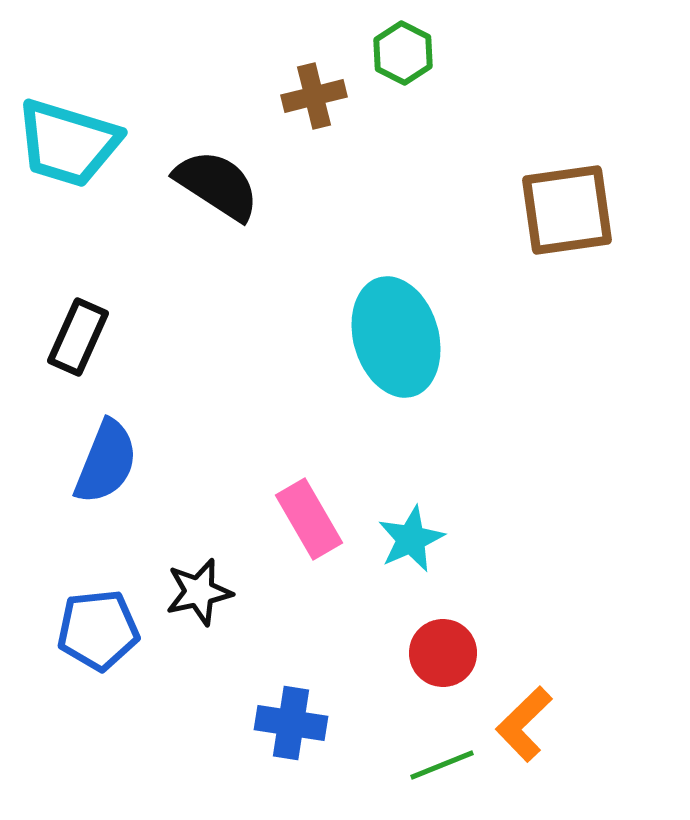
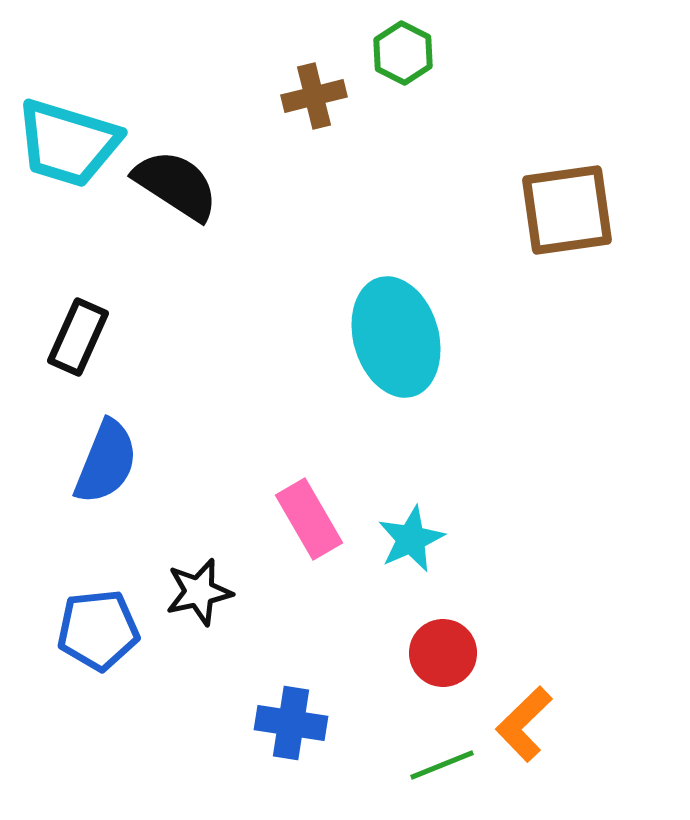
black semicircle: moved 41 px left
